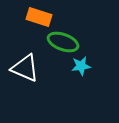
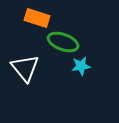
orange rectangle: moved 2 px left, 1 px down
white triangle: rotated 28 degrees clockwise
